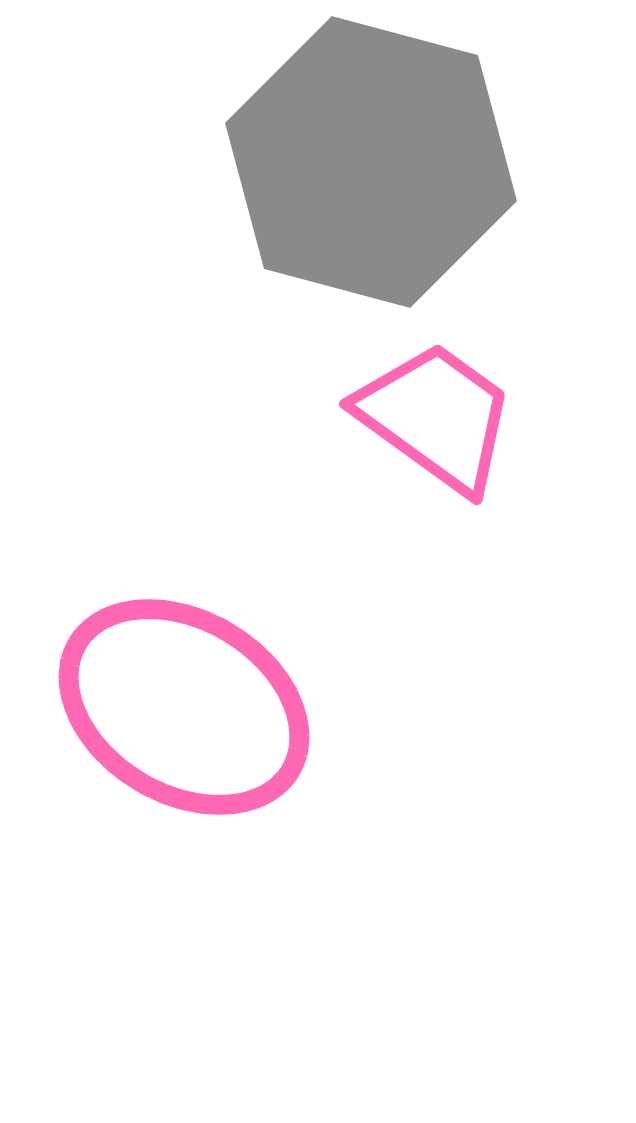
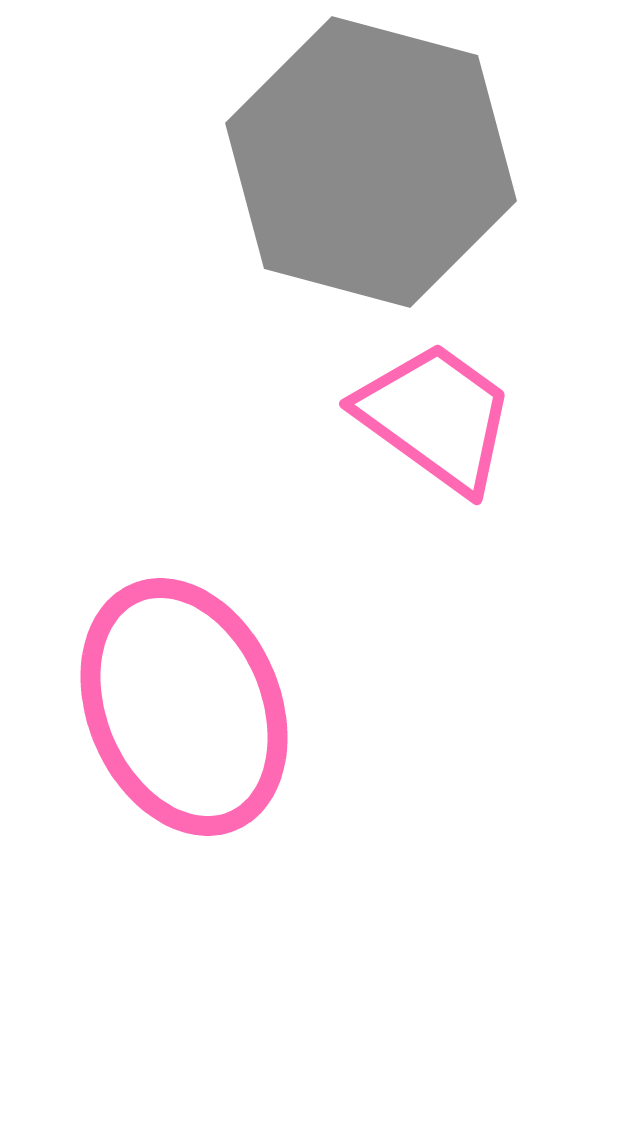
pink ellipse: rotated 36 degrees clockwise
